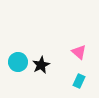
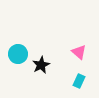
cyan circle: moved 8 px up
